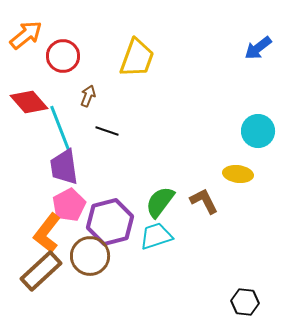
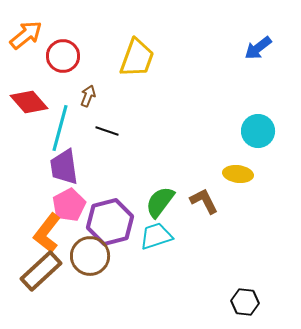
cyan line: rotated 36 degrees clockwise
